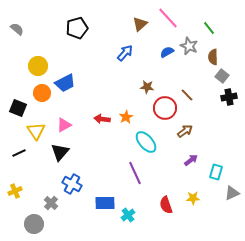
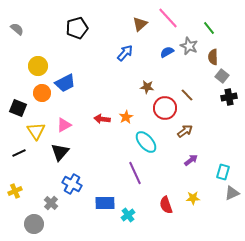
cyan rectangle: moved 7 px right
